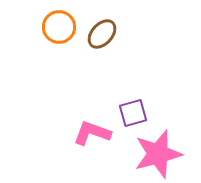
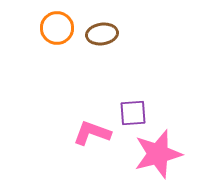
orange circle: moved 2 px left, 1 px down
brown ellipse: rotated 40 degrees clockwise
purple square: rotated 12 degrees clockwise
